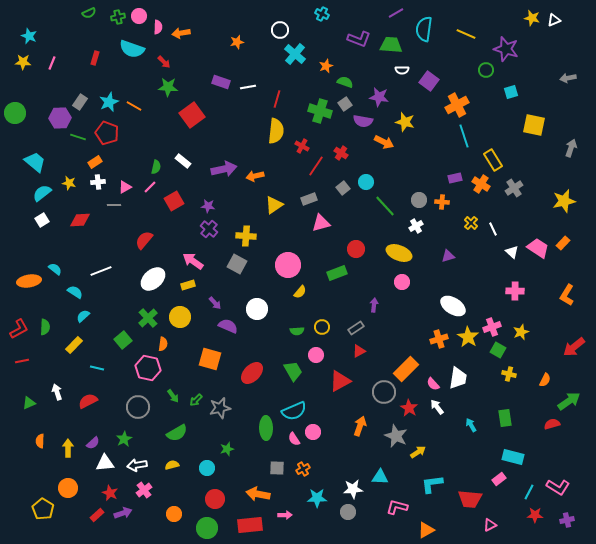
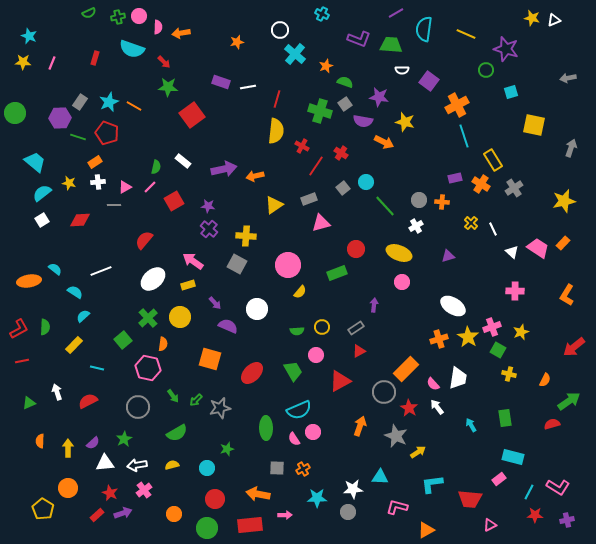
cyan semicircle at (294, 411): moved 5 px right, 1 px up
